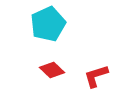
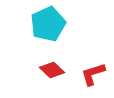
red L-shape: moved 3 px left, 2 px up
